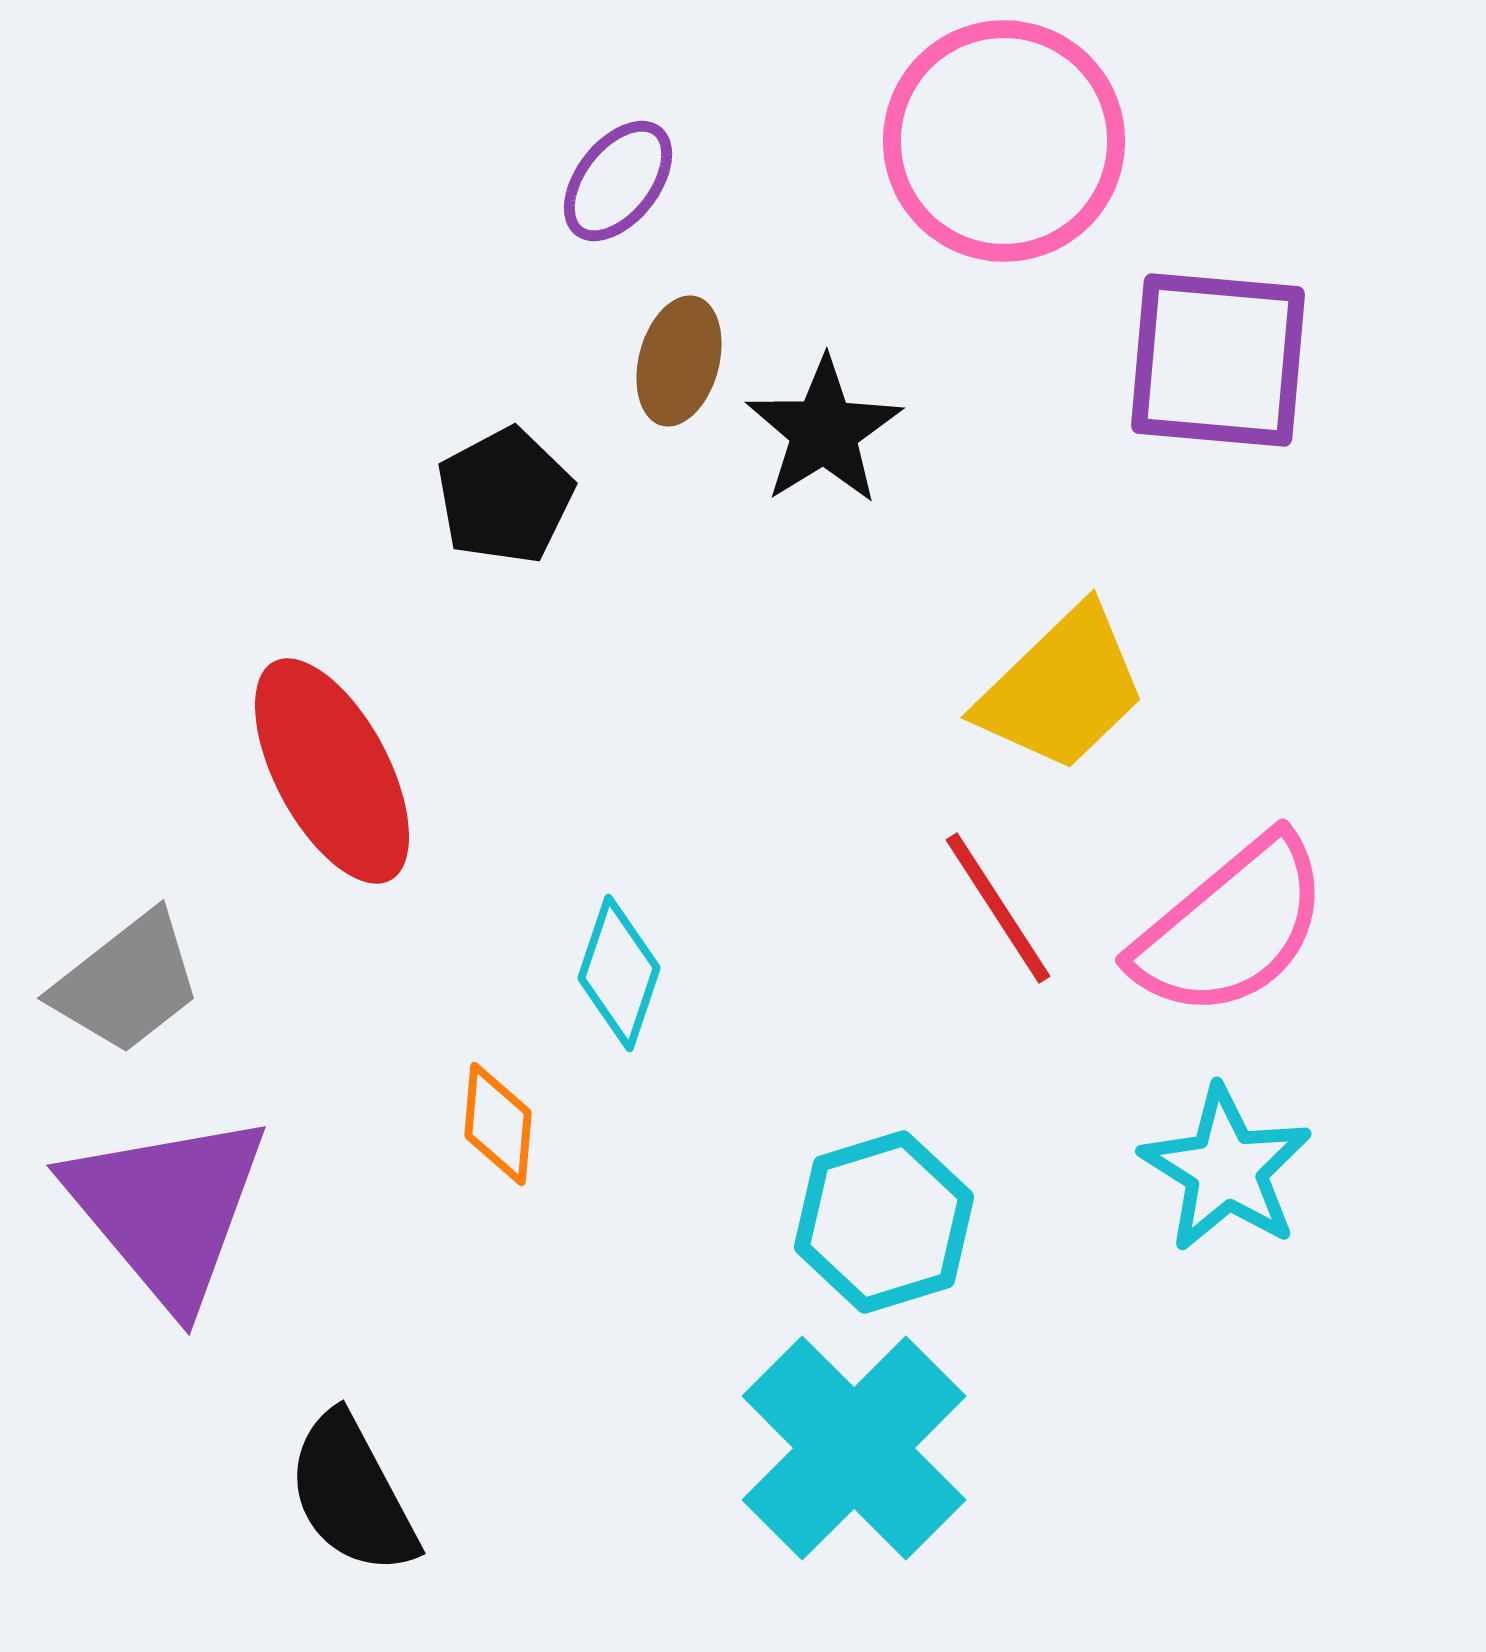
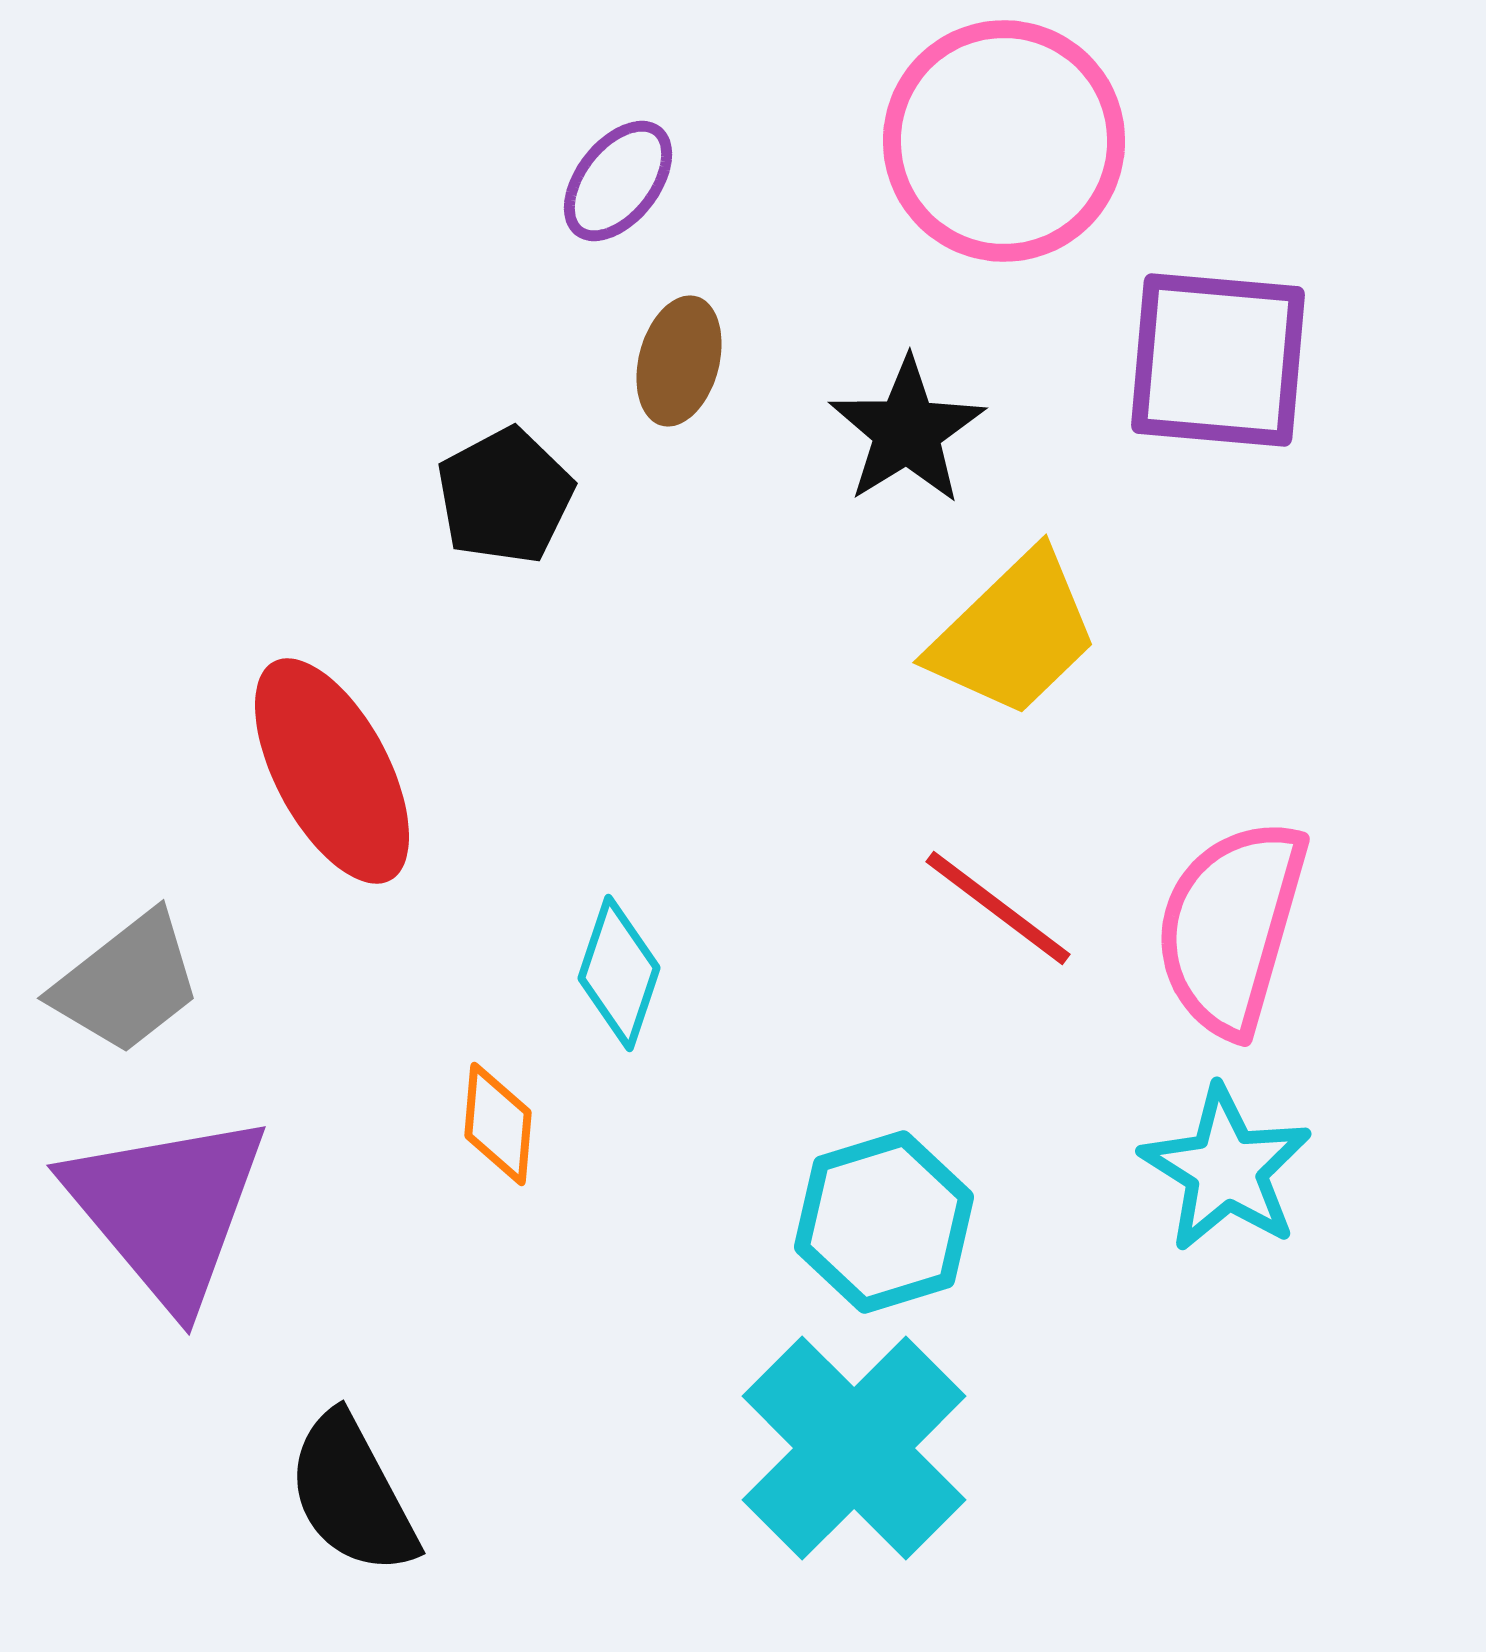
black star: moved 83 px right
yellow trapezoid: moved 48 px left, 55 px up
red line: rotated 20 degrees counterclockwise
pink semicircle: rotated 146 degrees clockwise
